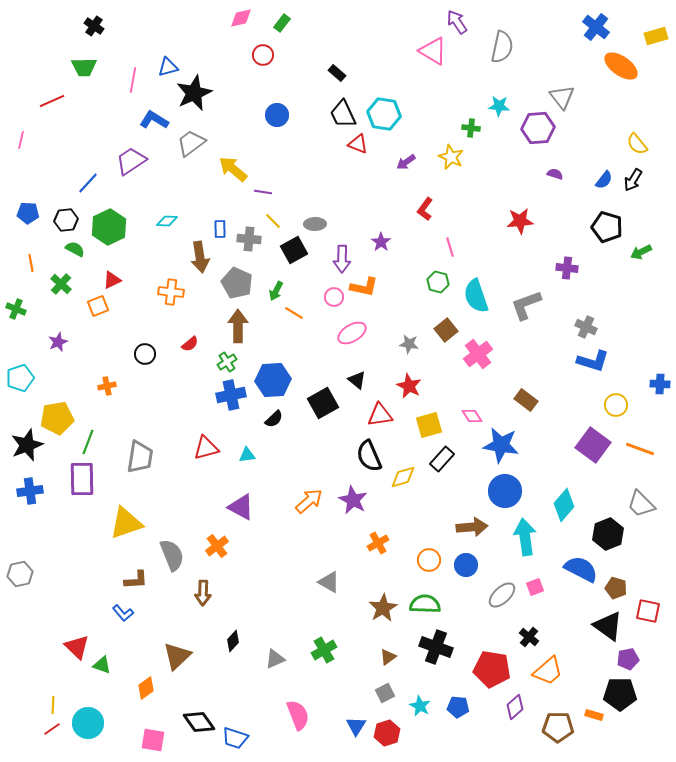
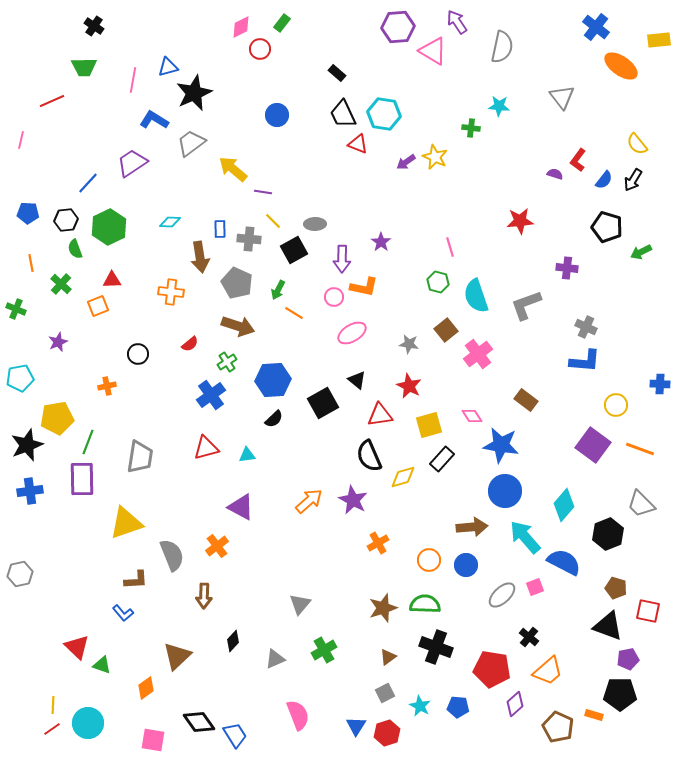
pink diamond at (241, 18): moved 9 px down; rotated 15 degrees counterclockwise
yellow rectangle at (656, 36): moved 3 px right, 4 px down; rotated 10 degrees clockwise
red circle at (263, 55): moved 3 px left, 6 px up
purple hexagon at (538, 128): moved 140 px left, 101 px up
yellow star at (451, 157): moved 16 px left
purple trapezoid at (131, 161): moved 1 px right, 2 px down
red L-shape at (425, 209): moved 153 px right, 49 px up
cyan diamond at (167, 221): moved 3 px right, 1 px down
green semicircle at (75, 249): rotated 138 degrees counterclockwise
red triangle at (112, 280): rotated 24 degrees clockwise
green arrow at (276, 291): moved 2 px right, 1 px up
brown arrow at (238, 326): rotated 108 degrees clockwise
black circle at (145, 354): moved 7 px left
blue L-shape at (593, 361): moved 8 px left; rotated 12 degrees counterclockwise
cyan pentagon at (20, 378): rotated 8 degrees clockwise
blue cross at (231, 395): moved 20 px left; rotated 24 degrees counterclockwise
cyan arrow at (525, 537): rotated 33 degrees counterclockwise
blue semicircle at (581, 569): moved 17 px left, 7 px up
gray triangle at (329, 582): moved 29 px left, 22 px down; rotated 40 degrees clockwise
brown arrow at (203, 593): moved 1 px right, 3 px down
brown star at (383, 608): rotated 12 degrees clockwise
black triangle at (608, 626): rotated 16 degrees counterclockwise
purple diamond at (515, 707): moved 3 px up
brown pentagon at (558, 727): rotated 24 degrees clockwise
blue trapezoid at (235, 738): moved 3 px up; rotated 140 degrees counterclockwise
